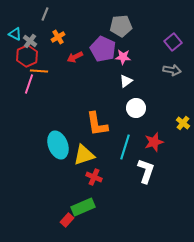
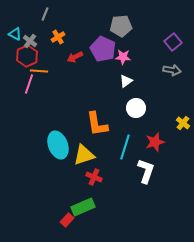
red star: moved 1 px right
